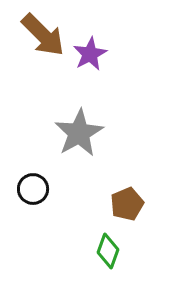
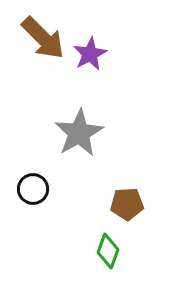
brown arrow: moved 3 px down
brown pentagon: rotated 20 degrees clockwise
